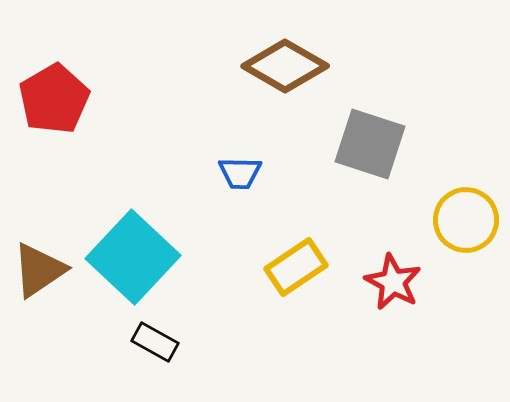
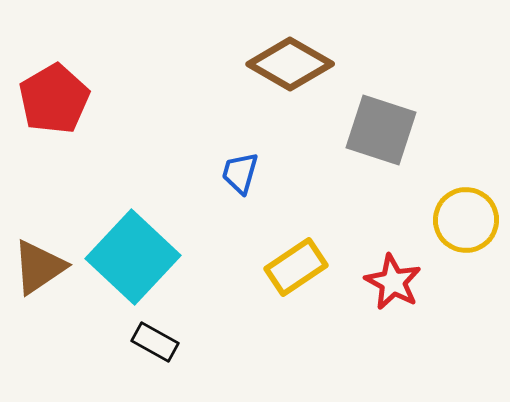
brown diamond: moved 5 px right, 2 px up
gray square: moved 11 px right, 14 px up
blue trapezoid: rotated 105 degrees clockwise
brown triangle: moved 3 px up
